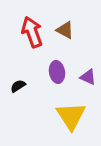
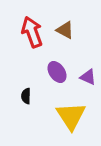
purple ellipse: rotated 25 degrees counterclockwise
black semicircle: moved 8 px right, 10 px down; rotated 56 degrees counterclockwise
